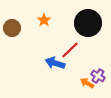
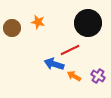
orange star: moved 6 px left, 2 px down; rotated 24 degrees counterclockwise
red line: rotated 18 degrees clockwise
blue arrow: moved 1 px left, 1 px down
orange arrow: moved 13 px left, 7 px up
